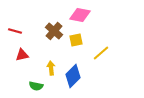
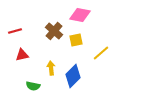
red line: rotated 32 degrees counterclockwise
green semicircle: moved 3 px left
